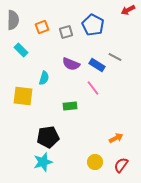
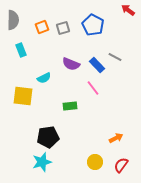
red arrow: rotated 64 degrees clockwise
gray square: moved 3 px left, 4 px up
cyan rectangle: rotated 24 degrees clockwise
blue rectangle: rotated 14 degrees clockwise
cyan semicircle: rotated 48 degrees clockwise
cyan star: moved 1 px left
